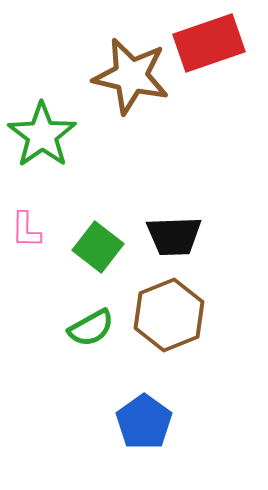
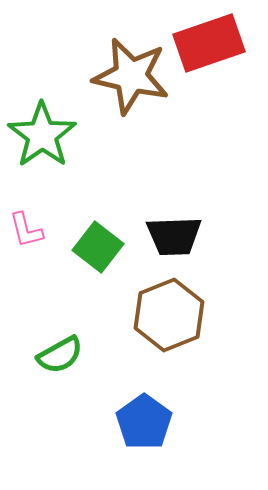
pink L-shape: rotated 15 degrees counterclockwise
green semicircle: moved 31 px left, 27 px down
